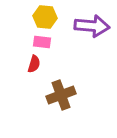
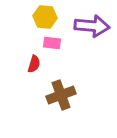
pink rectangle: moved 10 px right, 1 px down
